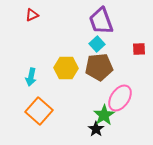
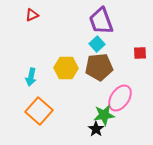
red square: moved 1 px right, 4 px down
green star: rotated 25 degrees clockwise
